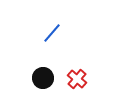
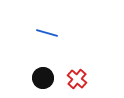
blue line: moved 5 px left; rotated 65 degrees clockwise
